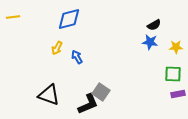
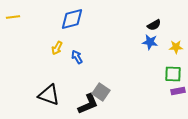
blue diamond: moved 3 px right
purple rectangle: moved 3 px up
